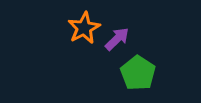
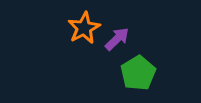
green pentagon: rotated 8 degrees clockwise
